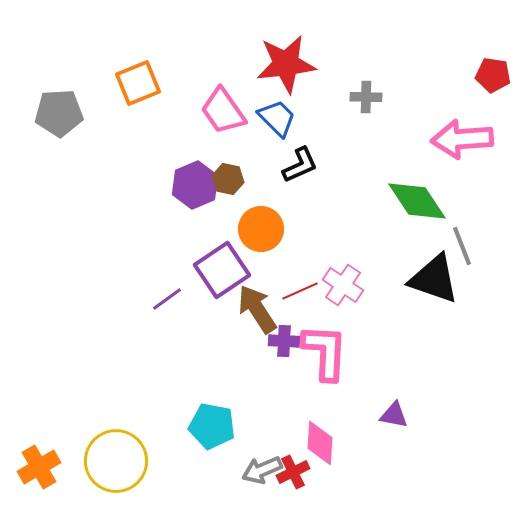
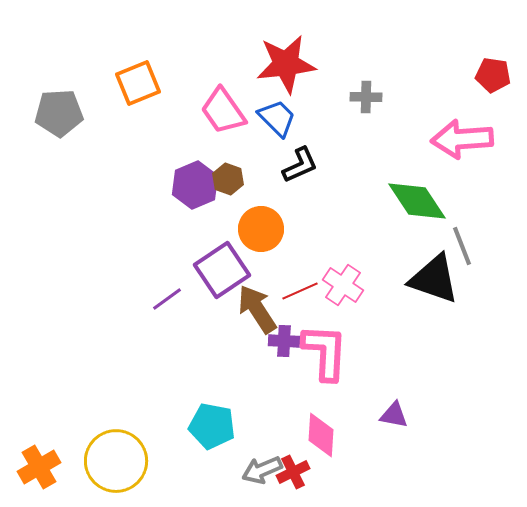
brown hexagon: rotated 8 degrees clockwise
pink diamond: moved 1 px right, 8 px up
